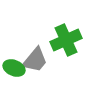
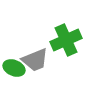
gray trapezoid: rotated 28 degrees clockwise
